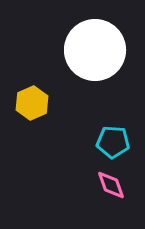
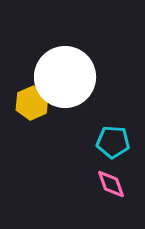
white circle: moved 30 px left, 27 px down
pink diamond: moved 1 px up
